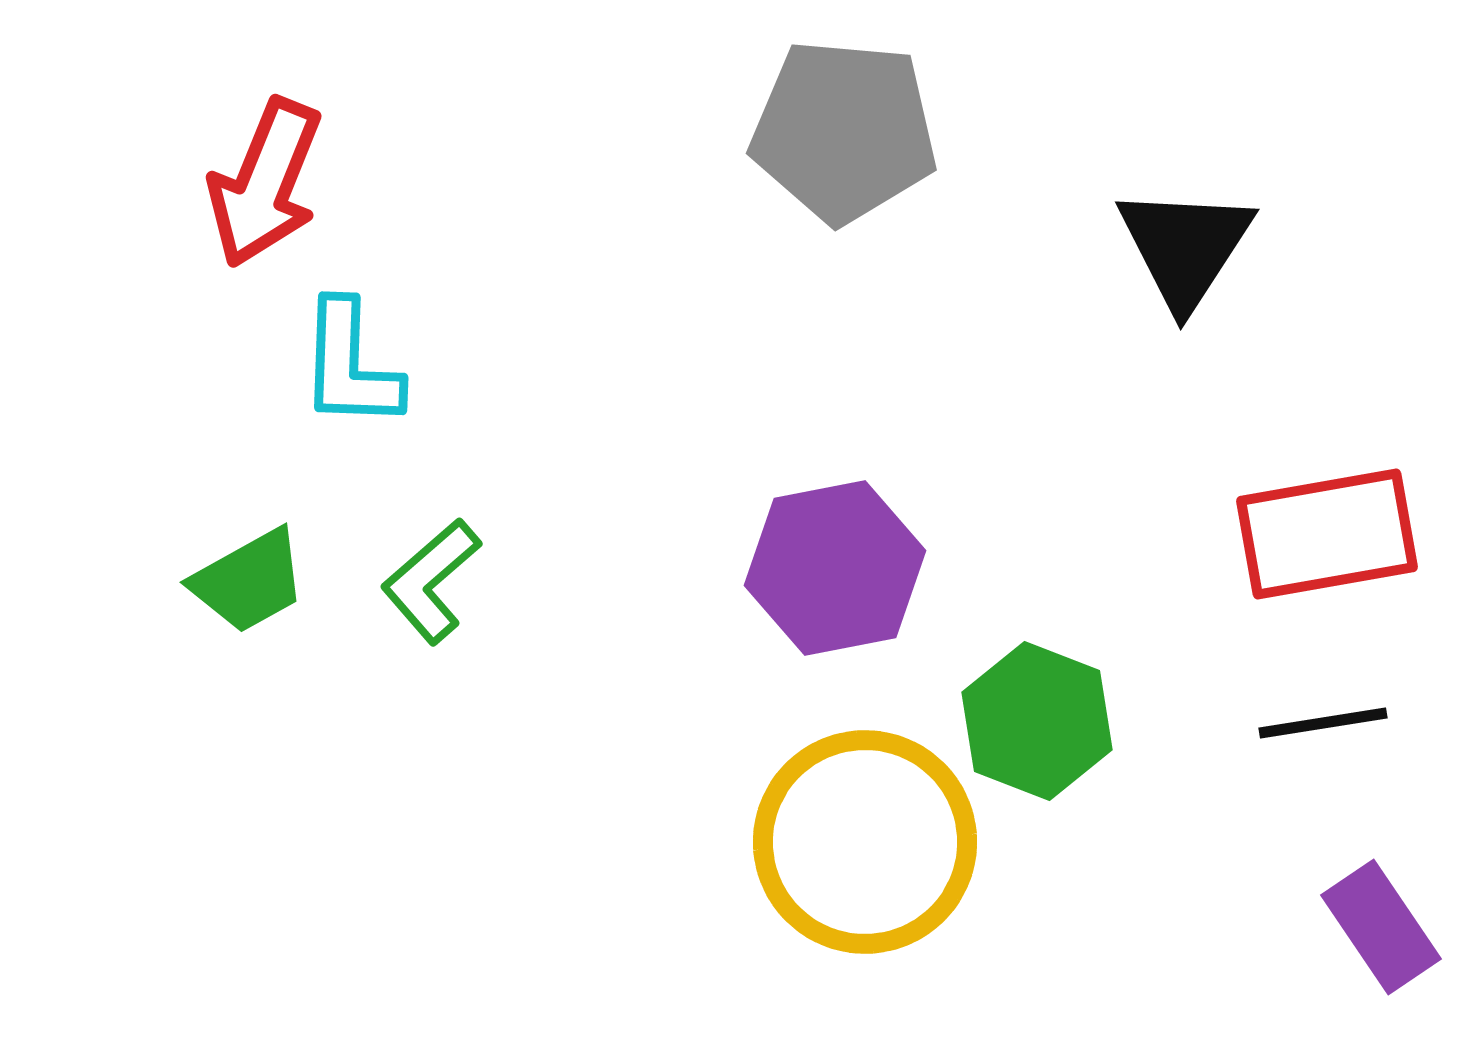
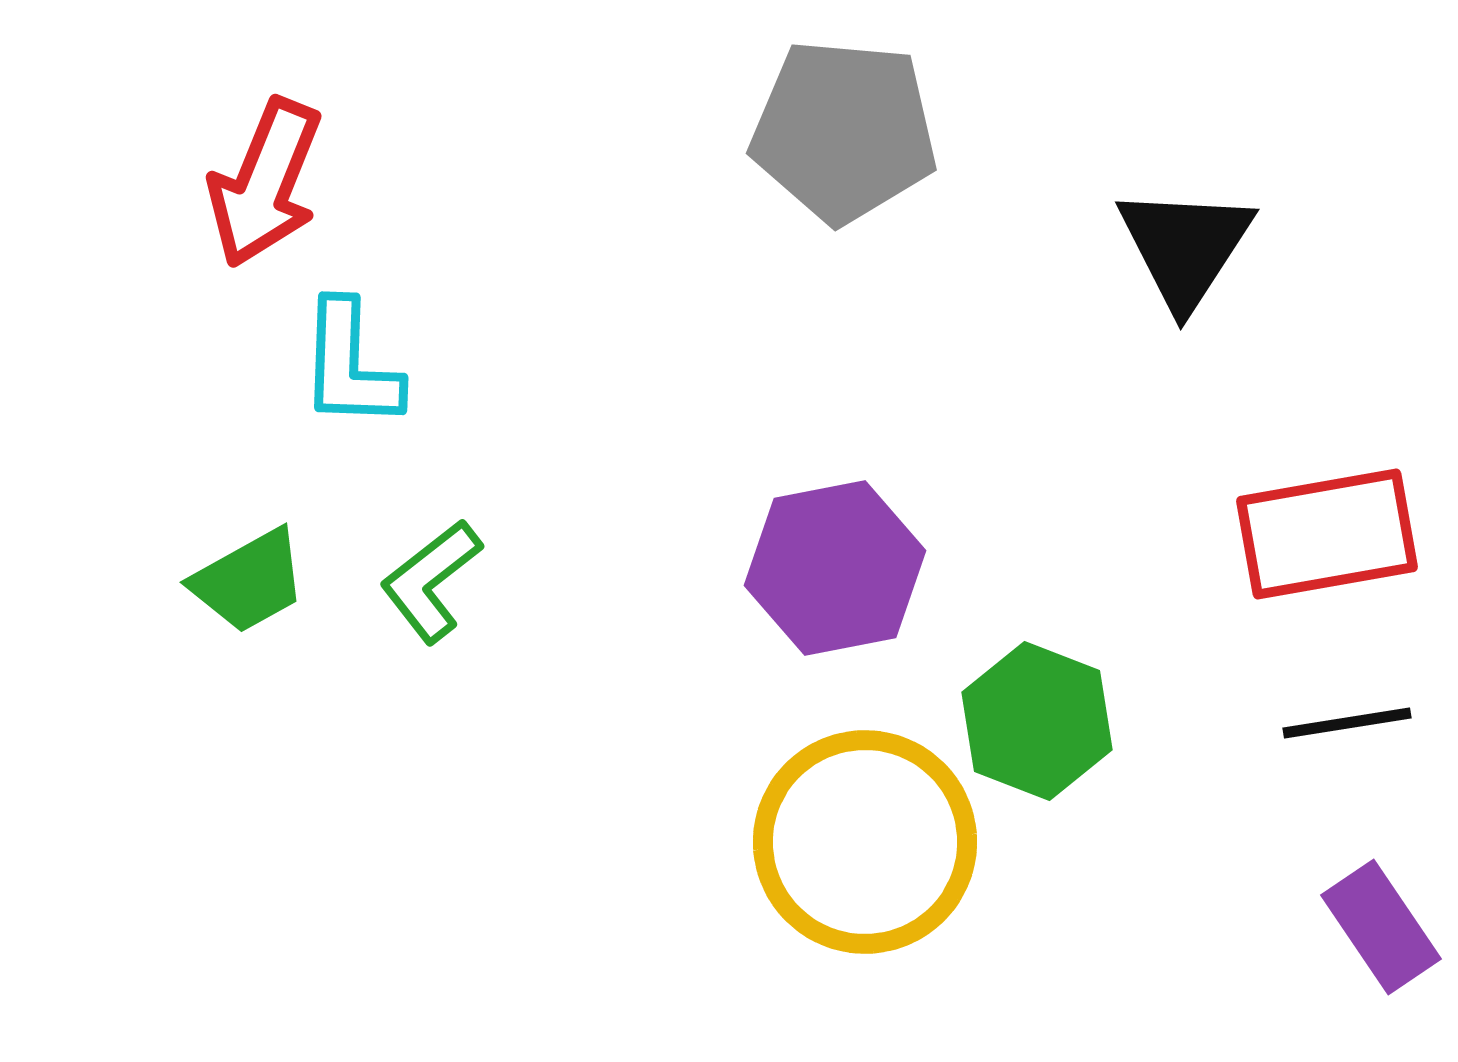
green L-shape: rotated 3 degrees clockwise
black line: moved 24 px right
